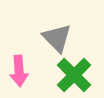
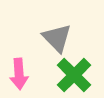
pink arrow: moved 3 px down
